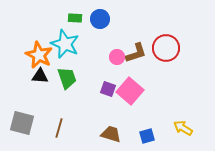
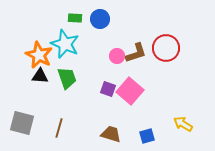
pink circle: moved 1 px up
yellow arrow: moved 4 px up
